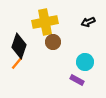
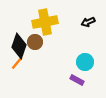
brown circle: moved 18 px left
